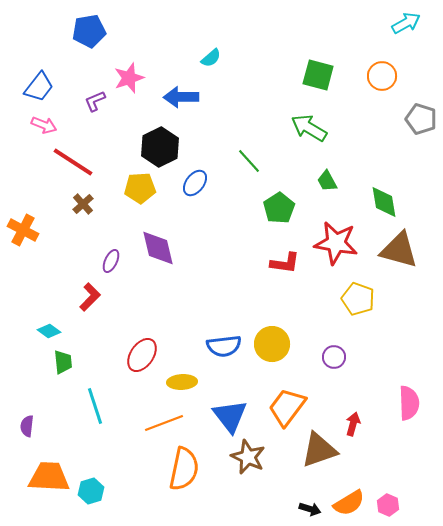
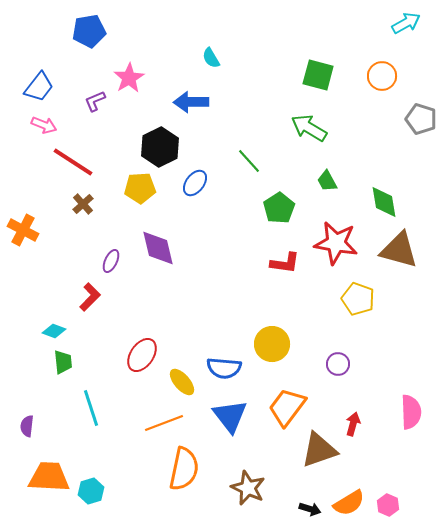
cyan semicircle at (211, 58): rotated 100 degrees clockwise
pink star at (129, 78): rotated 12 degrees counterclockwise
blue arrow at (181, 97): moved 10 px right, 5 px down
cyan diamond at (49, 331): moved 5 px right; rotated 15 degrees counterclockwise
blue semicircle at (224, 346): moved 22 px down; rotated 12 degrees clockwise
purple circle at (334, 357): moved 4 px right, 7 px down
yellow ellipse at (182, 382): rotated 52 degrees clockwise
pink semicircle at (409, 403): moved 2 px right, 9 px down
cyan line at (95, 406): moved 4 px left, 2 px down
brown star at (248, 457): moved 31 px down
